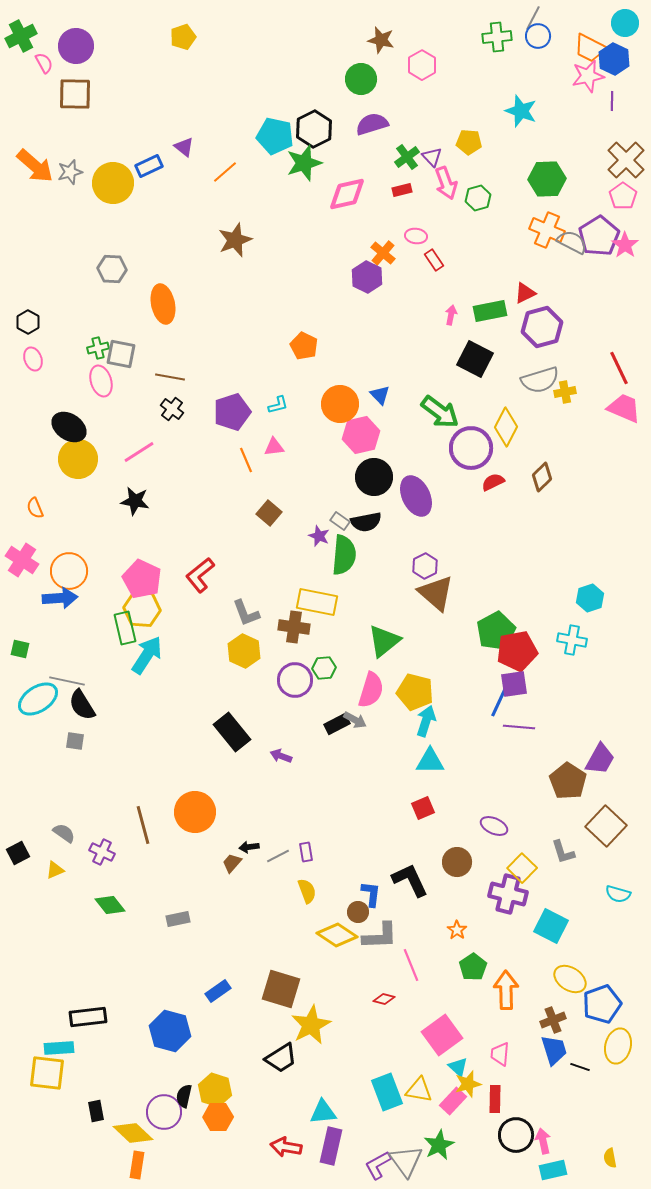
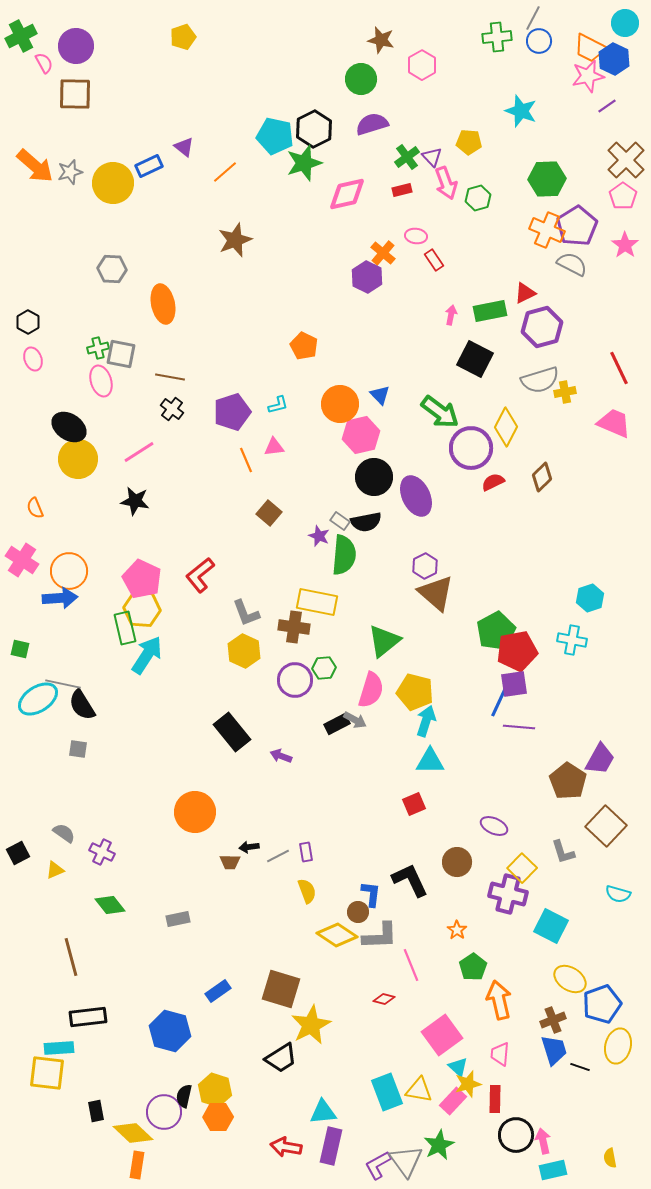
blue circle at (538, 36): moved 1 px right, 5 px down
purple line at (612, 101): moved 5 px left, 5 px down; rotated 54 degrees clockwise
purple pentagon at (599, 236): moved 22 px left, 10 px up
gray semicircle at (572, 242): moved 22 px down
pink trapezoid at (624, 408): moved 10 px left, 15 px down
gray line at (67, 681): moved 4 px left, 3 px down
gray square at (75, 741): moved 3 px right, 8 px down
red square at (423, 808): moved 9 px left, 4 px up
brown line at (143, 825): moved 72 px left, 132 px down
brown trapezoid at (232, 863): moved 2 px left, 1 px up; rotated 130 degrees counterclockwise
orange arrow at (506, 990): moved 7 px left, 10 px down; rotated 12 degrees counterclockwise
